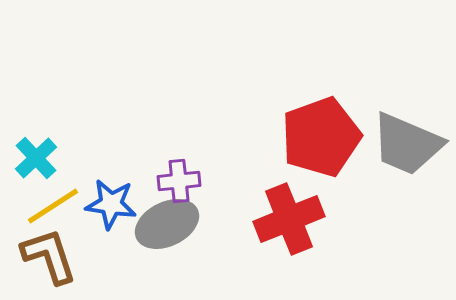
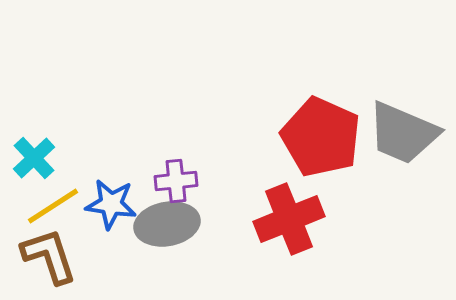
red pentagon: rotated 28 degrees counterclockwise
gray trapezoid: moved 4 px left, 11 px up
cyan cross: moved 2 px left
purple cross: moved 3 px left
gray ellipse: rotated 16 degrees clockwise
